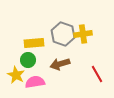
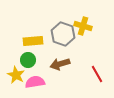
yellow cross: moved 8 px up; rotated 24 degrees clockwise
yellow rectangle: moved 1 px left, 2 px up
